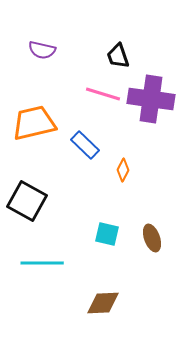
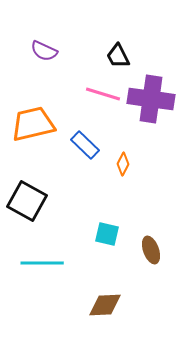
purple semicircle: moved 2 px right, 1 px down; rotated 12 degrees clockwise
black trapezoid: rotated 8 degrees counterclockwise
orange trapezoid: moved 1 px left, 1 px down
orange diamond: moved 6 px up
brown ellipse: moved 1 px left, 12 px down
brown diamond: moved 2 px right, 2 px down
